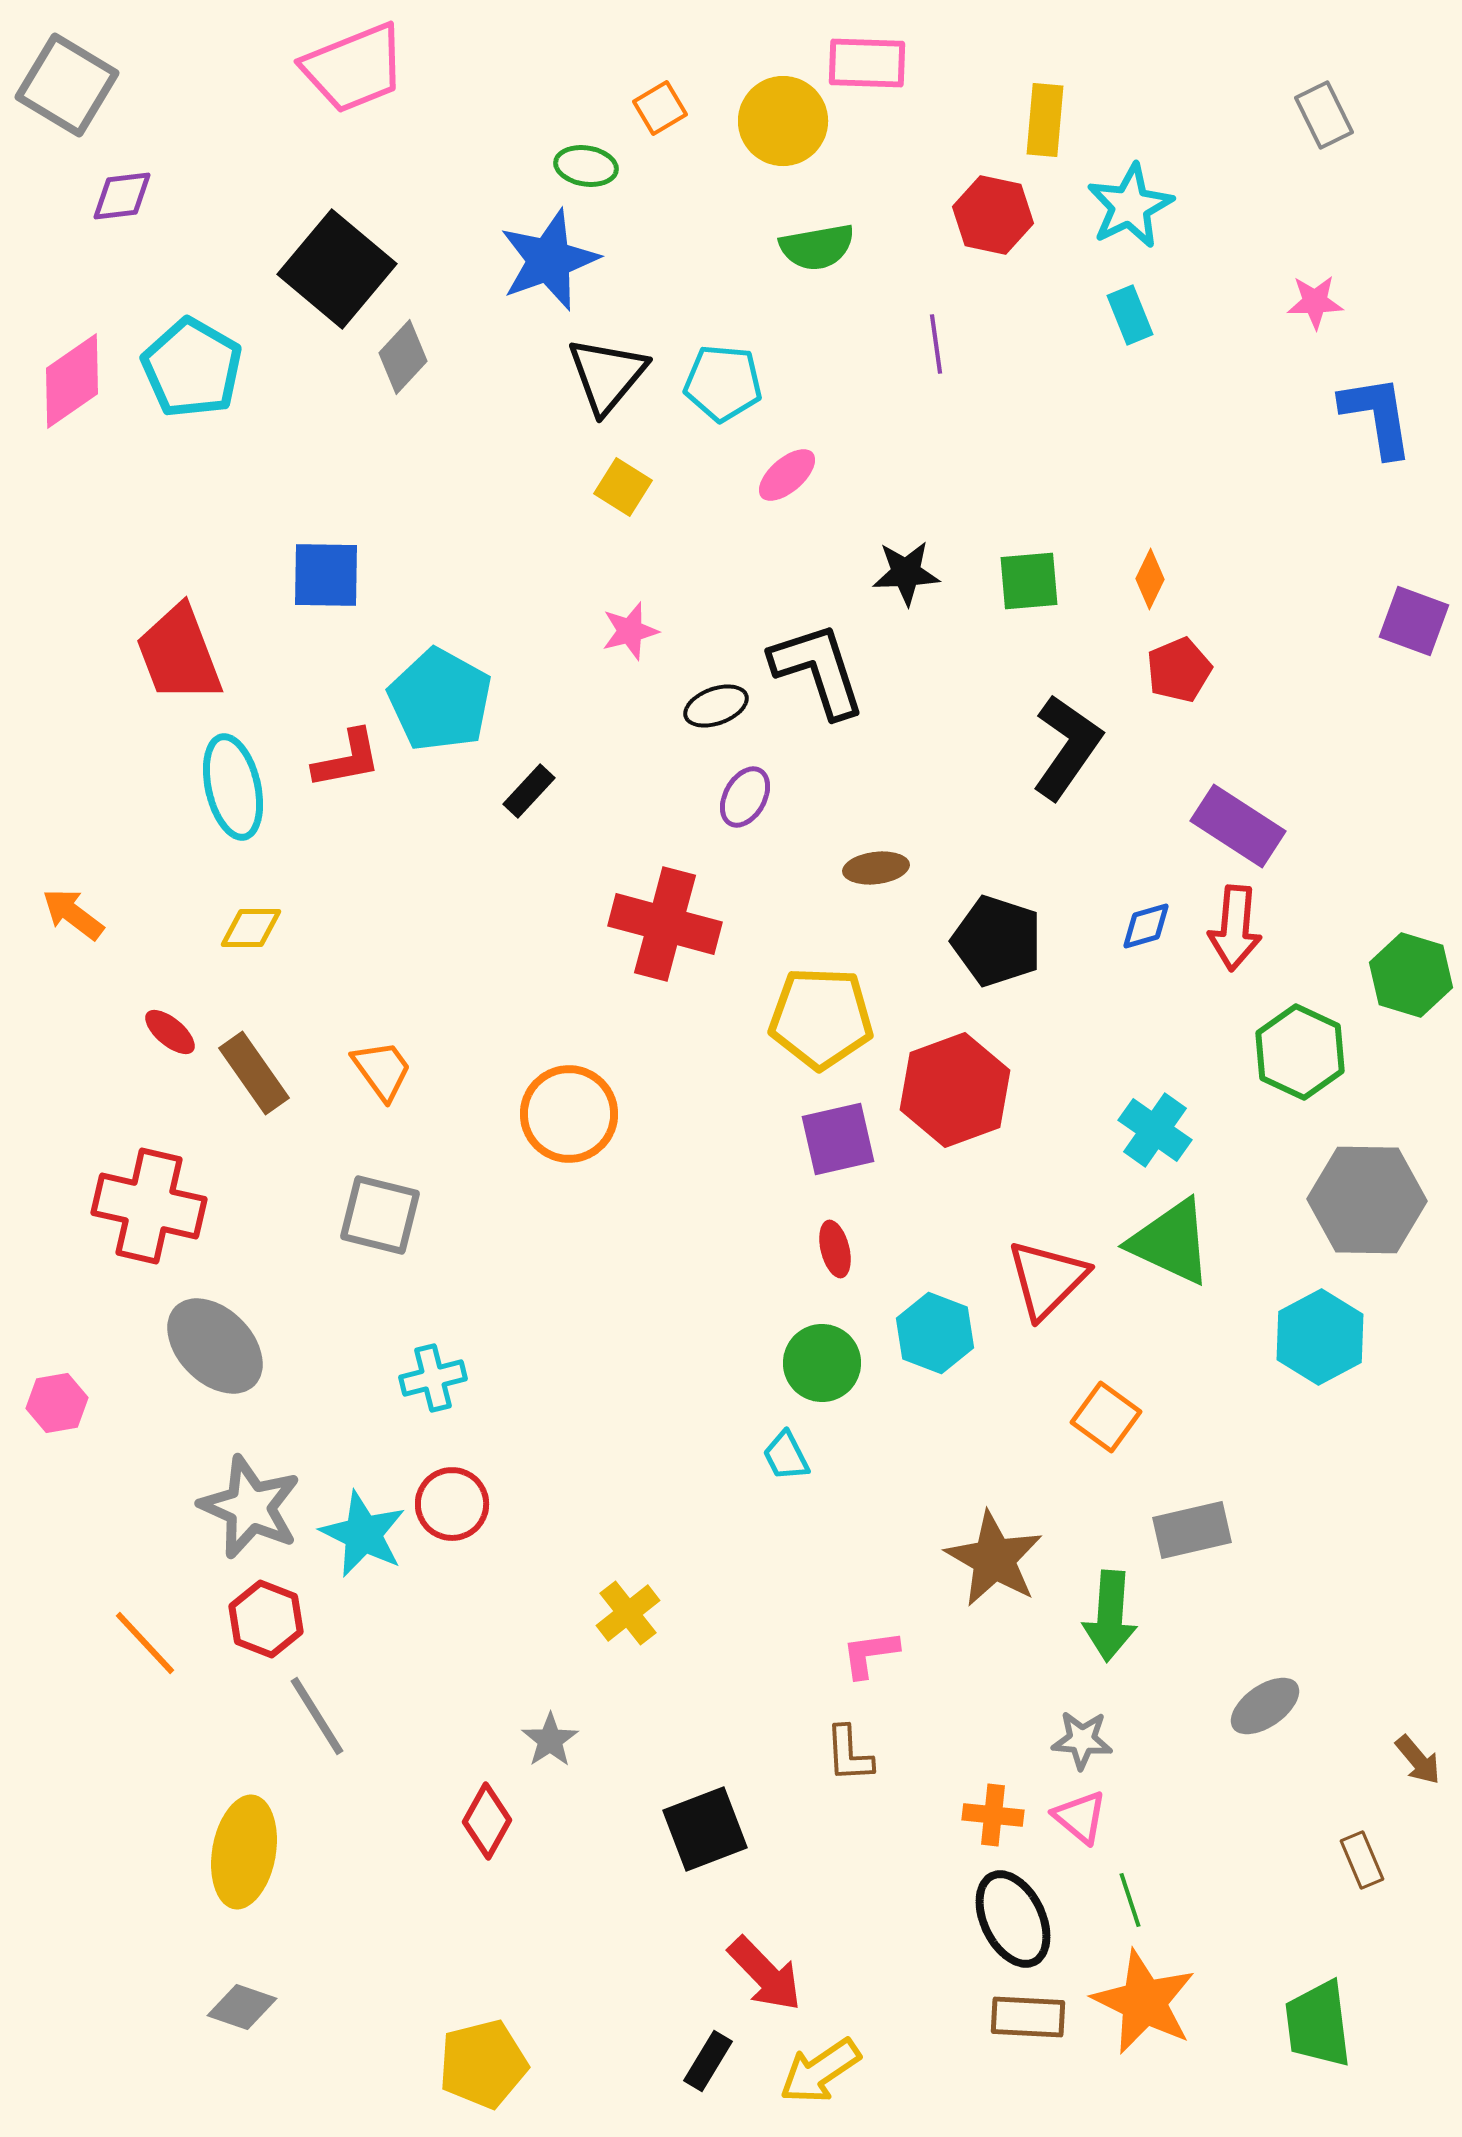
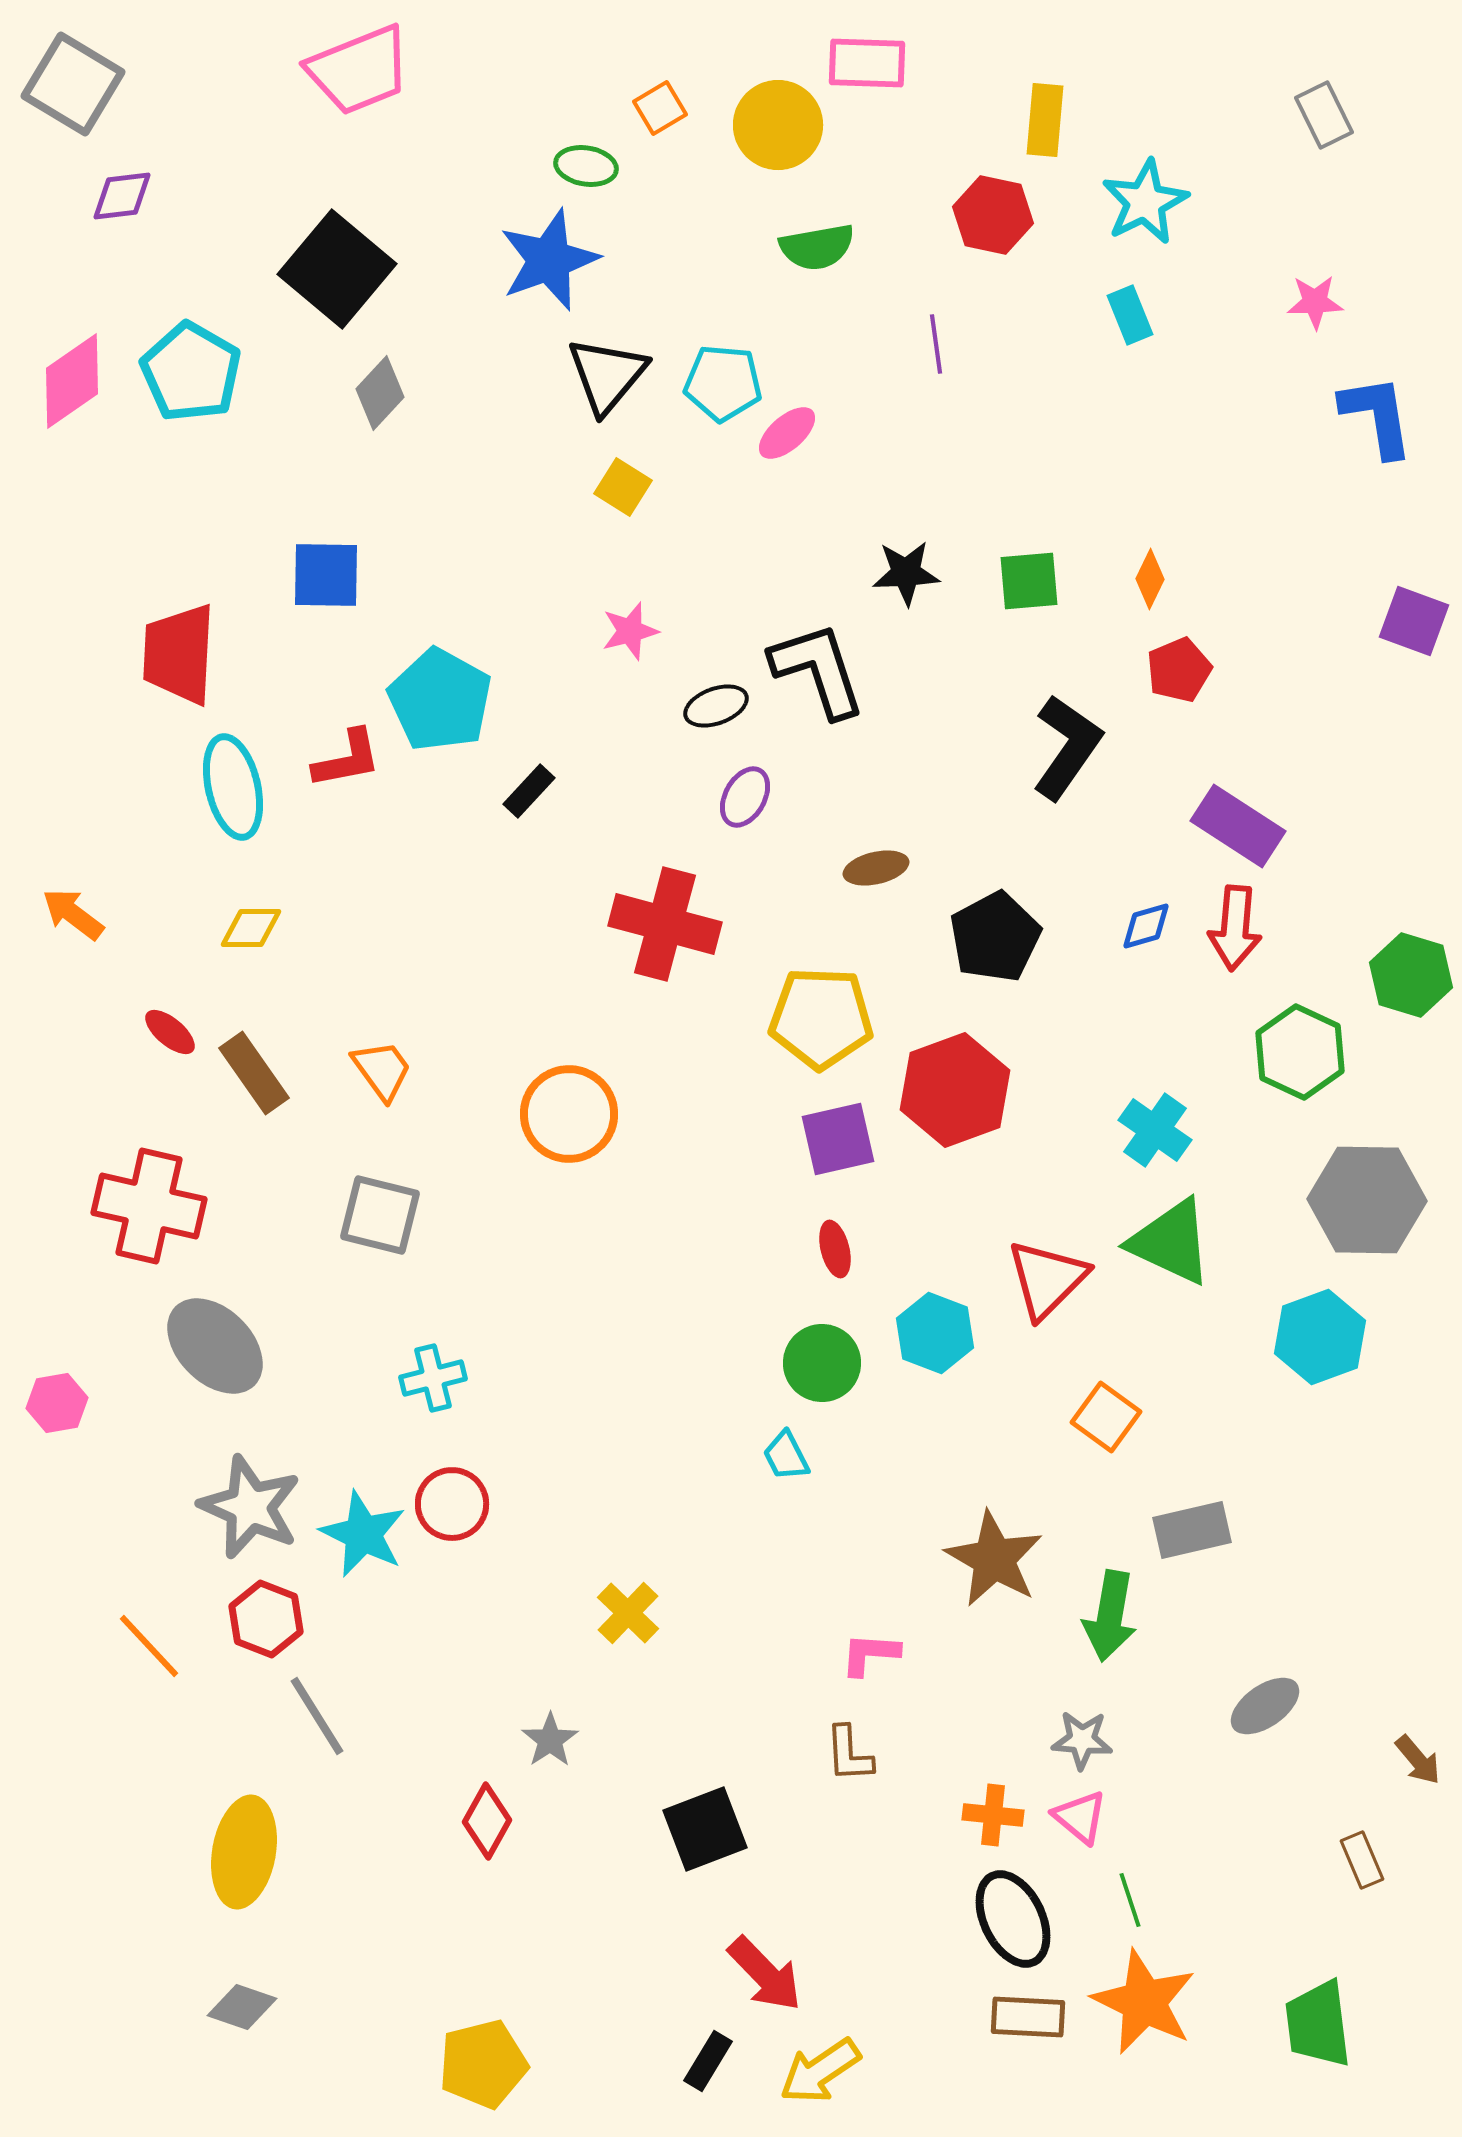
pink trapezoid at (354, 68): moved 5 px right, 2 px down
gray square at (67, 85): moved 6 px right, 1 px up
yellow circle at (783, 121): moved 5 px left, 4 px down
cyan star at (1130, 206): moved 15 px right, 4 px up
gray diamond at (403, 357): moved 23 px left, 36 px down
cyan pentagon at (192, 368): moved 1 px left, 4 px down
pink ellipse at (787, 475): moved 42 px up
red trapezoid at (179, 654): rotated 24 degrees clockwise
brown ellipse at (876, 868): rotated 6 degrees counterclockwise
black pentagon at (997, 941): moved 2 px left, 4 px up; rotated 26 degrees clockwise
cyan hexagon at (1320, 1337): rotated 8 degrees clockwise
yellow cross at (628, 1613): rotated 8 degrees counterclockwise
green arrow at (1110, 1616): rotated 6 degrees clockwise
orange line at (145, 1643): moved 4 px right, 3 px down
pink L-shape at (870, 1654): rotated 12 degrees clockwise
